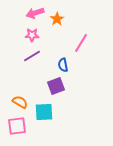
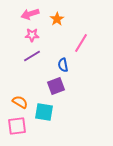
pink arrow: moved 5 px left, 1 px down
cyan square: rotated 12 degrees clockwise
